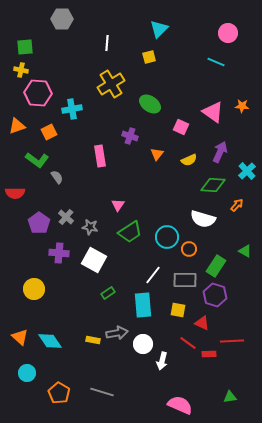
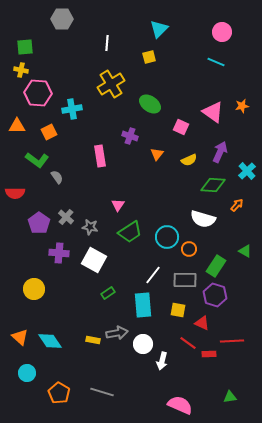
pink circle at (228, 33): moved 6 px left, 1 px up
orange star at (242, 106): rotated 16 degrees counterclockwise
orange triangle at (17, 126): rotated 18 degrees clockwise
